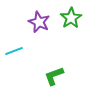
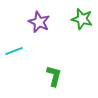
green star: moved 11 px right, 1 px down; rotated 25 degrees counterclockwise
green L-shape: rotated 125 degrees clockwise
